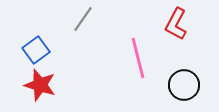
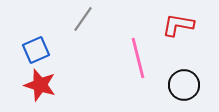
red L-shape: moved 2 px right, 1 px down; rotated 72 degrees clockwise
blue square: rotated 12 degrees clockwise
